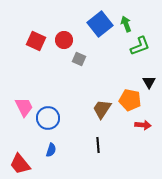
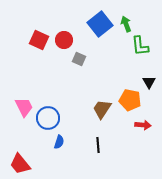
red square: moved 3 px right, 1 px up
green L-shape: rotated 105 degrees clockwise
blue semicircle: moved 8 px right, 8 px up
